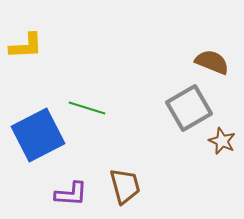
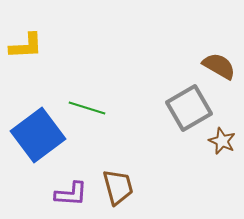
brown semicircle: moved 7 px right, 4 px down; rotated 8 degrees clockwise
blue square: rotated 10 degrees counterclockwise
brown trapezoid: moved 7 px left, 1 px down
